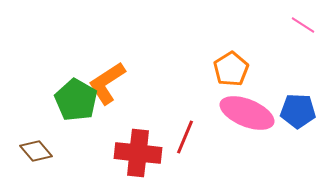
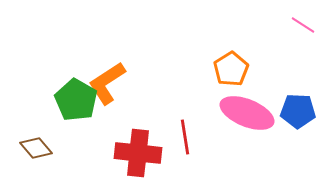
red line: rotated 32 degrees counterclockwise
brown diamond: moved 3 px up
